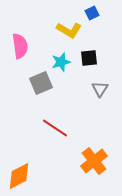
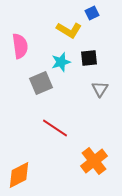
orange diamond: moved 1 px up
